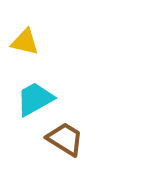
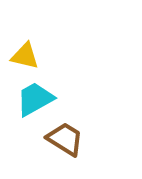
yellow triangle: moved 14 px down
